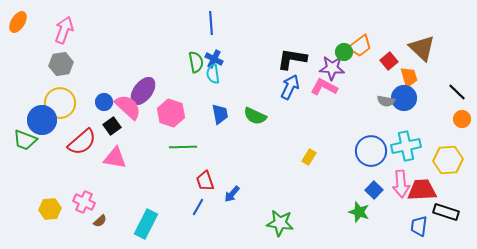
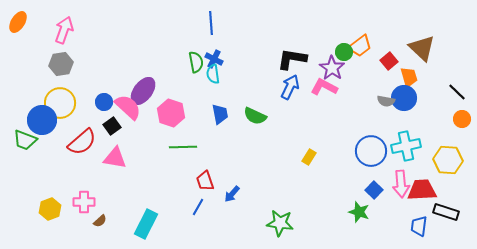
purple star at (332, 68): rotated 30 degrees clockwise
yellow hexagon at (448, 160): rotated 8 degrees clockwise
pink cross at (84, 202): rotated 25 degrees counterclockwise
yellow hexagon at (50, 209): rotated 15 degrees counterclockwise
